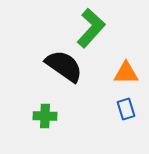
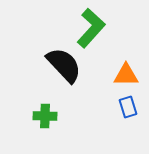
black semicircle: moved 1 px up; rotated 12 degrees clockwise
orange triangle: moved 2 px down
blue rectangle: moved 2 px right, 2 px up
